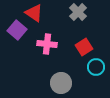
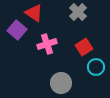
pink cross: rotated 24 degrees counterclockwise
